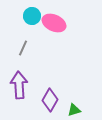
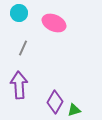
cyan circle: moved 13 px left, 3 px up
purple diamond: moved 5 px right, 2 px down
